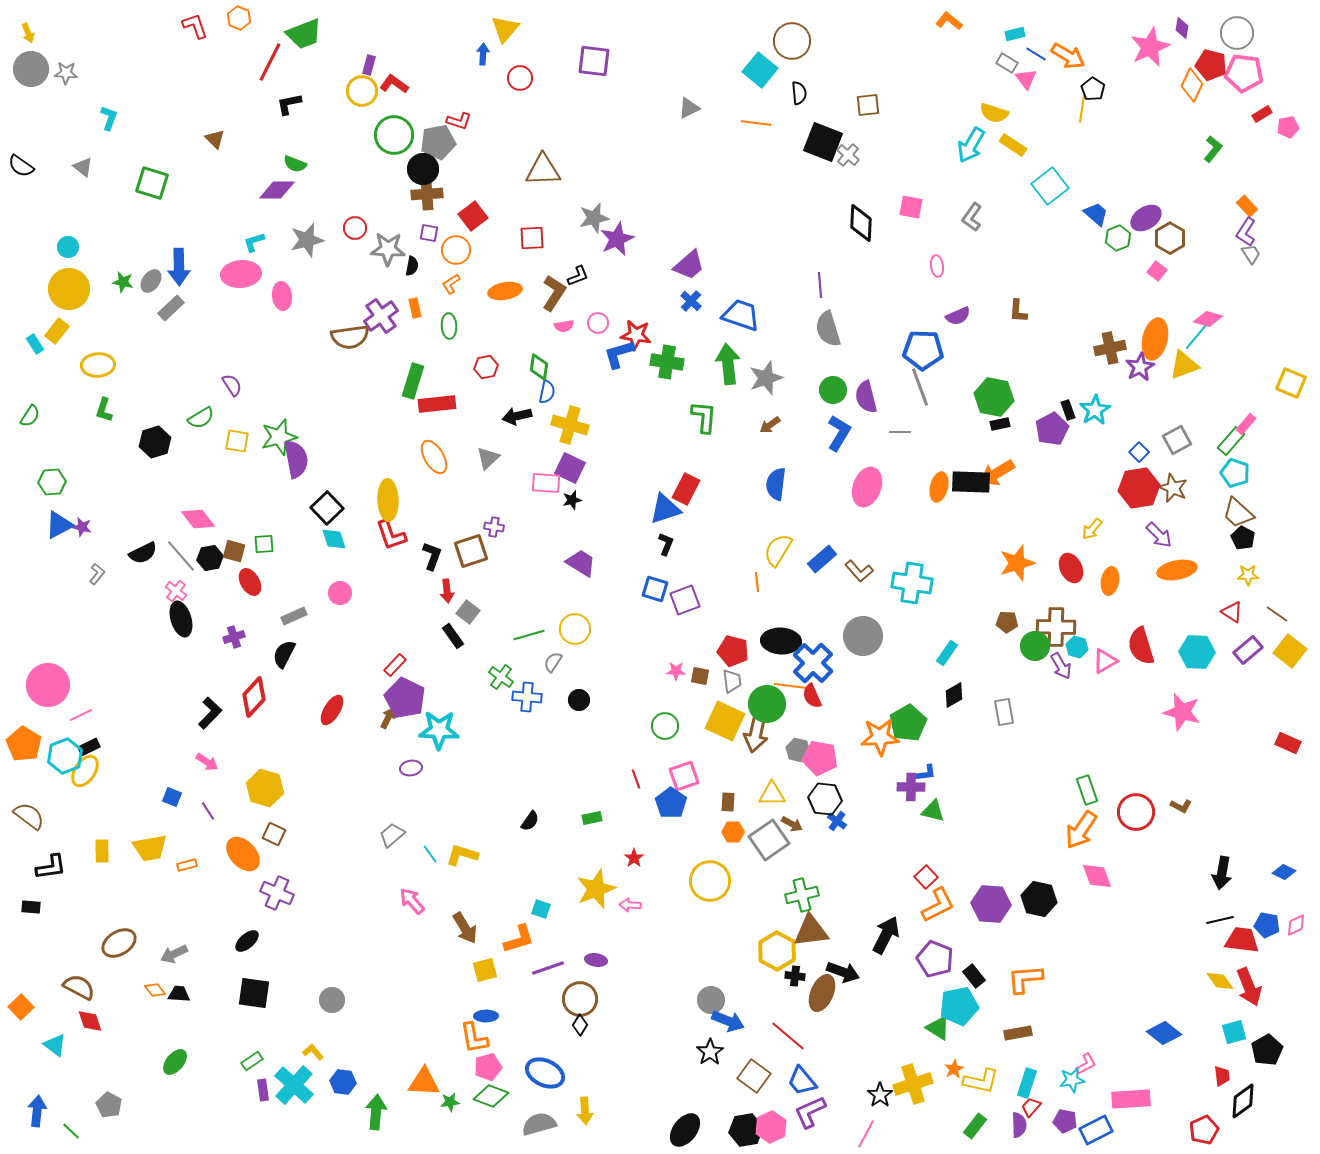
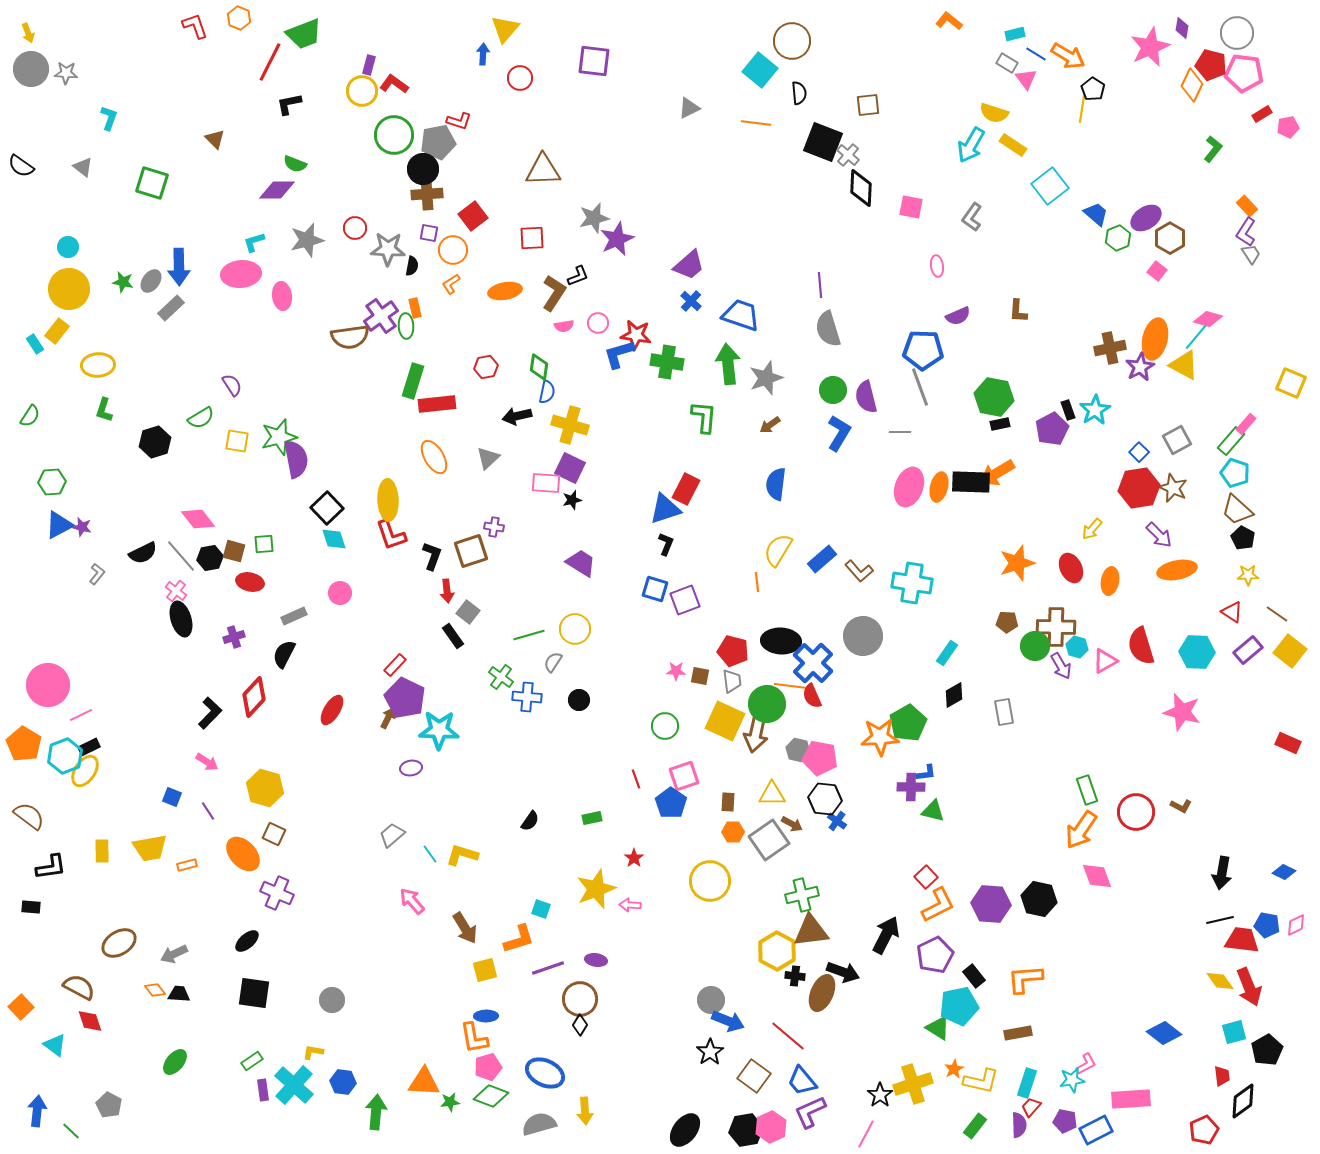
black diamond at (861, 223): moved 35 px up
orange circle at (456, 250): moved 3 px left
green ellipse at (449, 326): moved 43 px left
yellow triangle at (1184, 365): rotated 48 degrees clockwise
pink ellipse at (867, 487): moved 42 px right
brown trapezoid at (1238, 513): moved 1 px left, 3 px up
red ellipse at (250, 582): rotated 48 degrees counterclockwise
purple pentagon at (935, 959): moved 4 px up; rotated 24 degrees clockwise
yellow L-shape at (313, 1052): rotated 40 degrees counterclockwise
